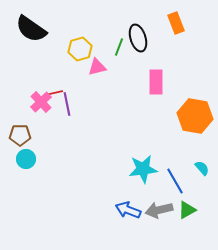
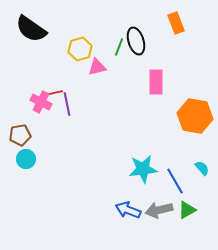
black ellipse: moved 2 px left, 3 px down
pink cross: rotated 20 degrees counterclockwise
brown pentagon: rotated 10 degrees counterclockwise
